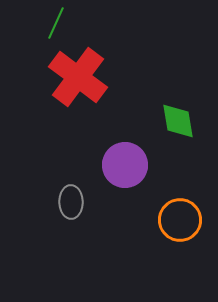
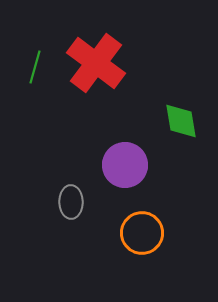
green line: moved 21 px left, 44 px down; rotated 8 degrees counterclockwise
red cross: moved 18 px right, 14 px up
green diamond: moved 3 px right
orange circle: moved 38 px left, 13 px down
